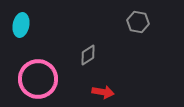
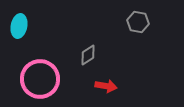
cyan ellipse: moved 2 px left, 1 px down
pink circle: moved 2 px right
red arrow: moved 3 px right, 6 px up
